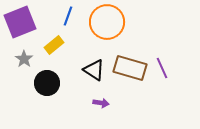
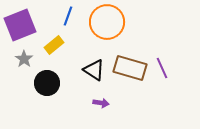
purple square: moved 3 px down
